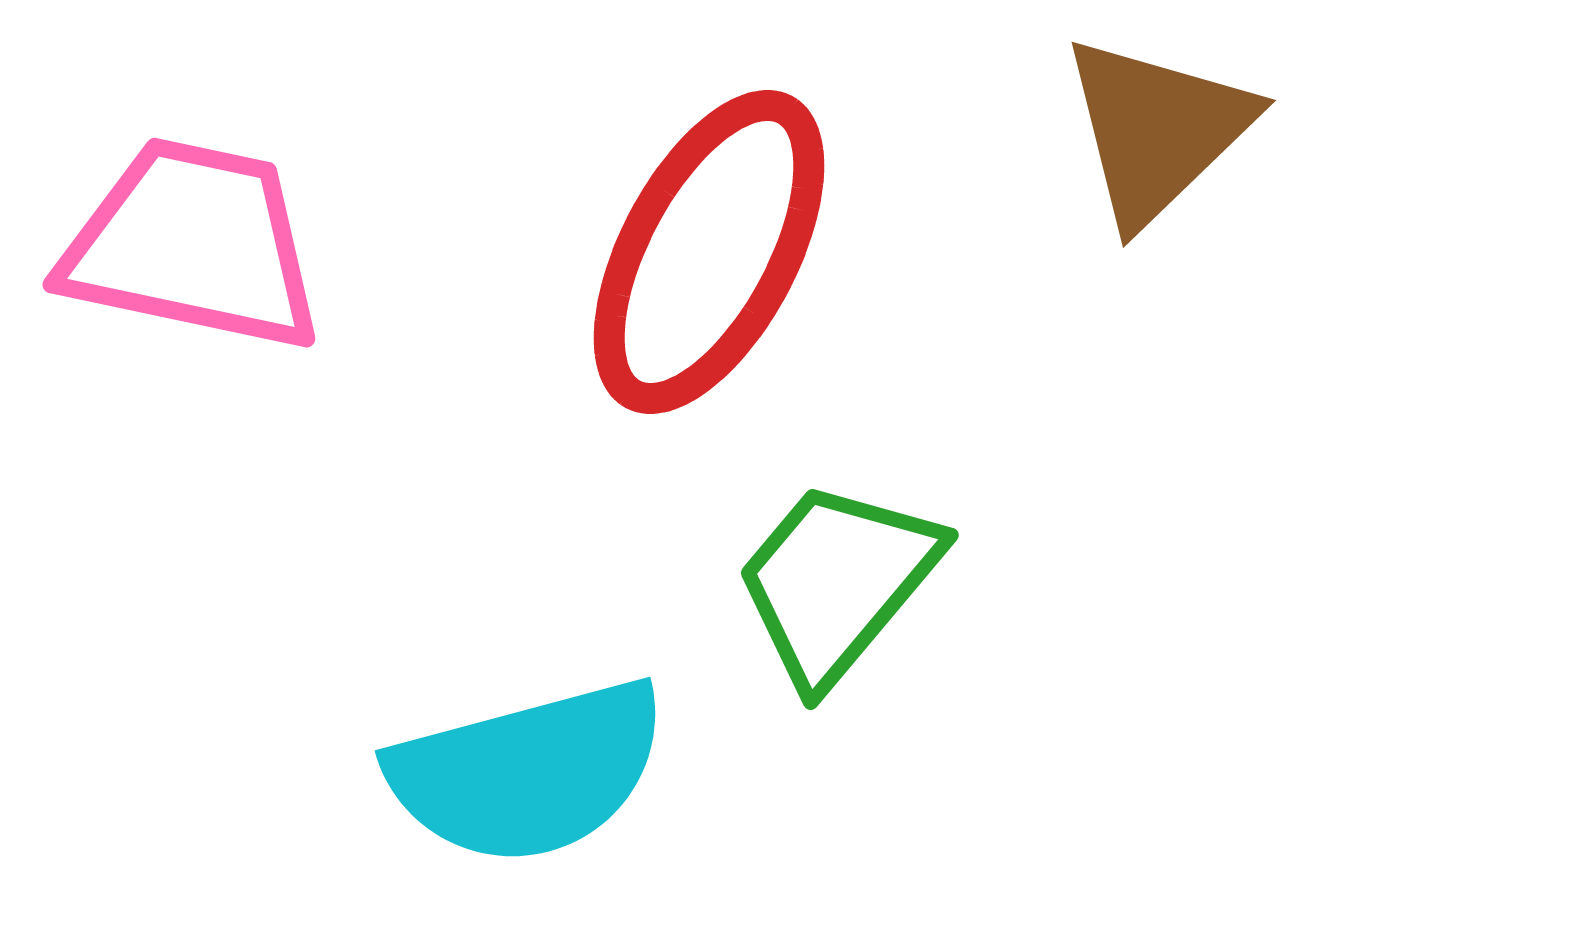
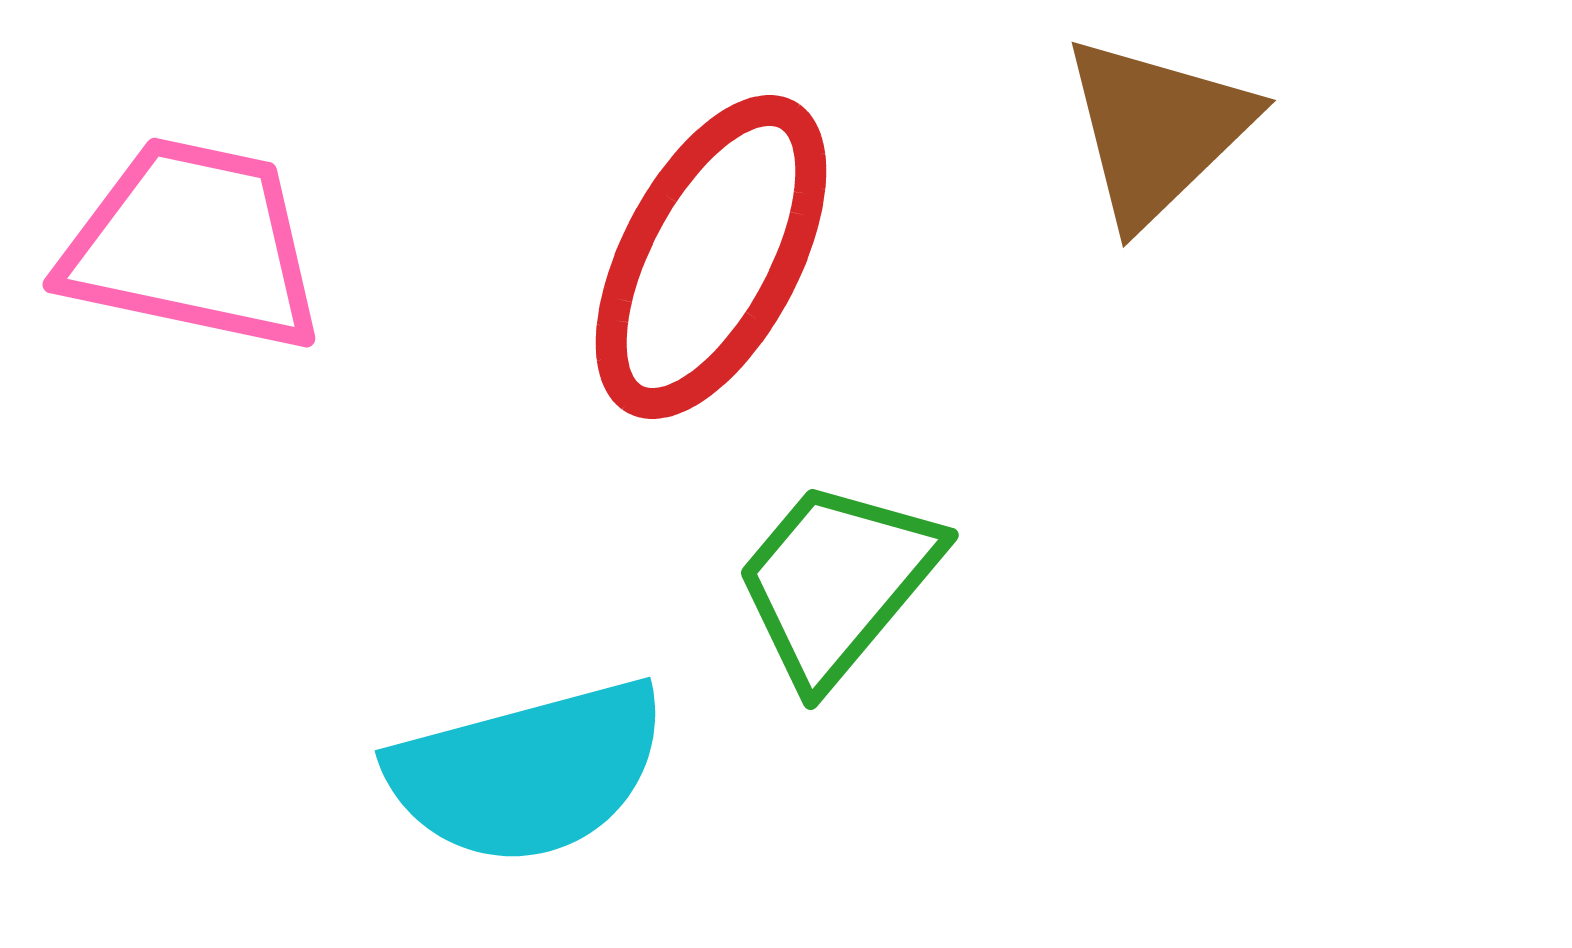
red ellipse: moved 2 px right, 5 px down
